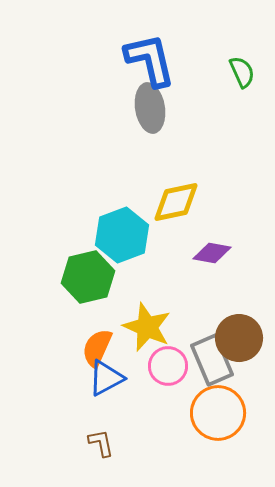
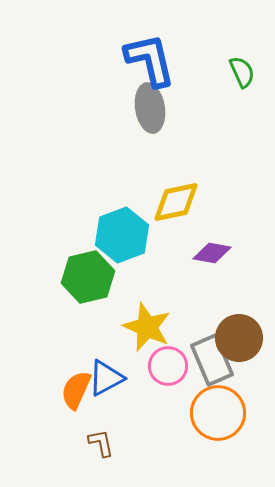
orange semicircle: moved 21 px left, 42 px down
